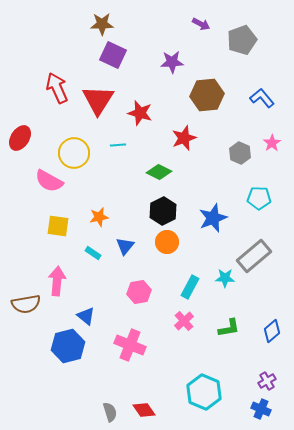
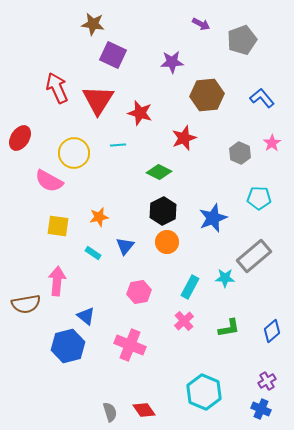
brown star at (102, 24): moved 9 px left; rotated 10 degrees clockwise
